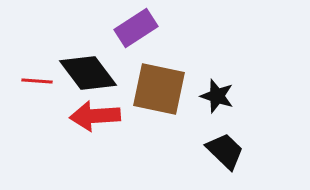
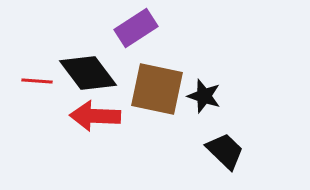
brown square: moved 2 px left
black star: moved 13 px left
red arrow: rotated 6 degrees clockwise
